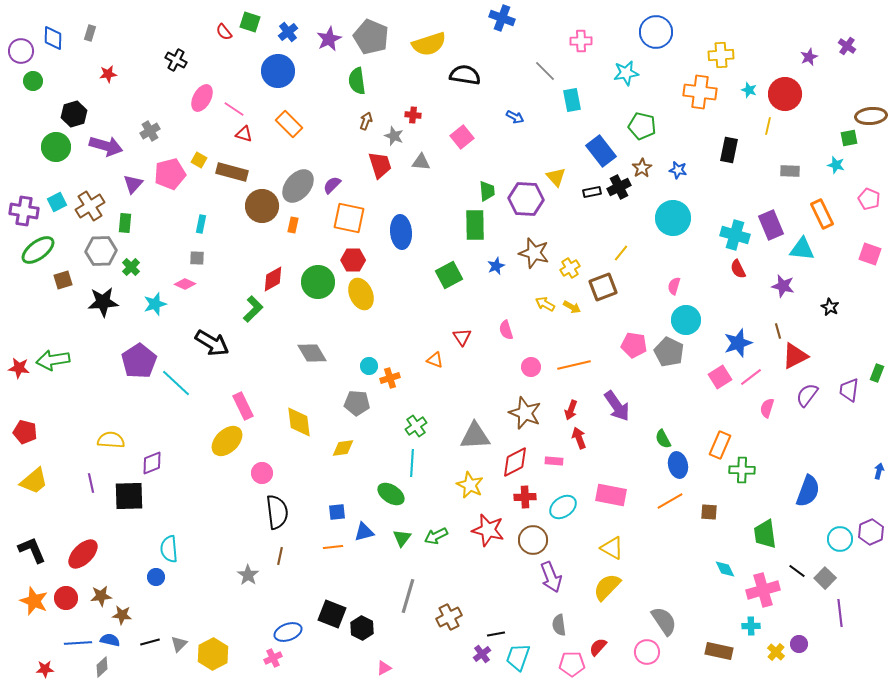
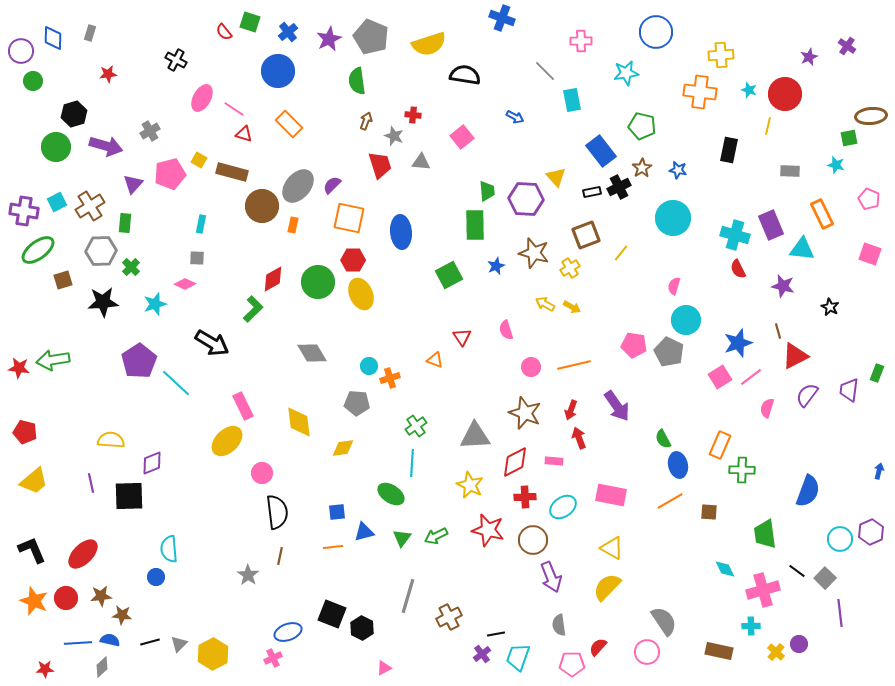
brown square at (603, 287): moved 17 px left, 52 px up
